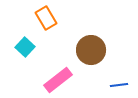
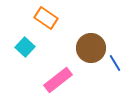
orange rectangle: rotated 25 degrees counterclockwise
brown circle: moved 2 px up
blue line: moved 4 px left, 22 px up; rotated 66 degrees clockwise
